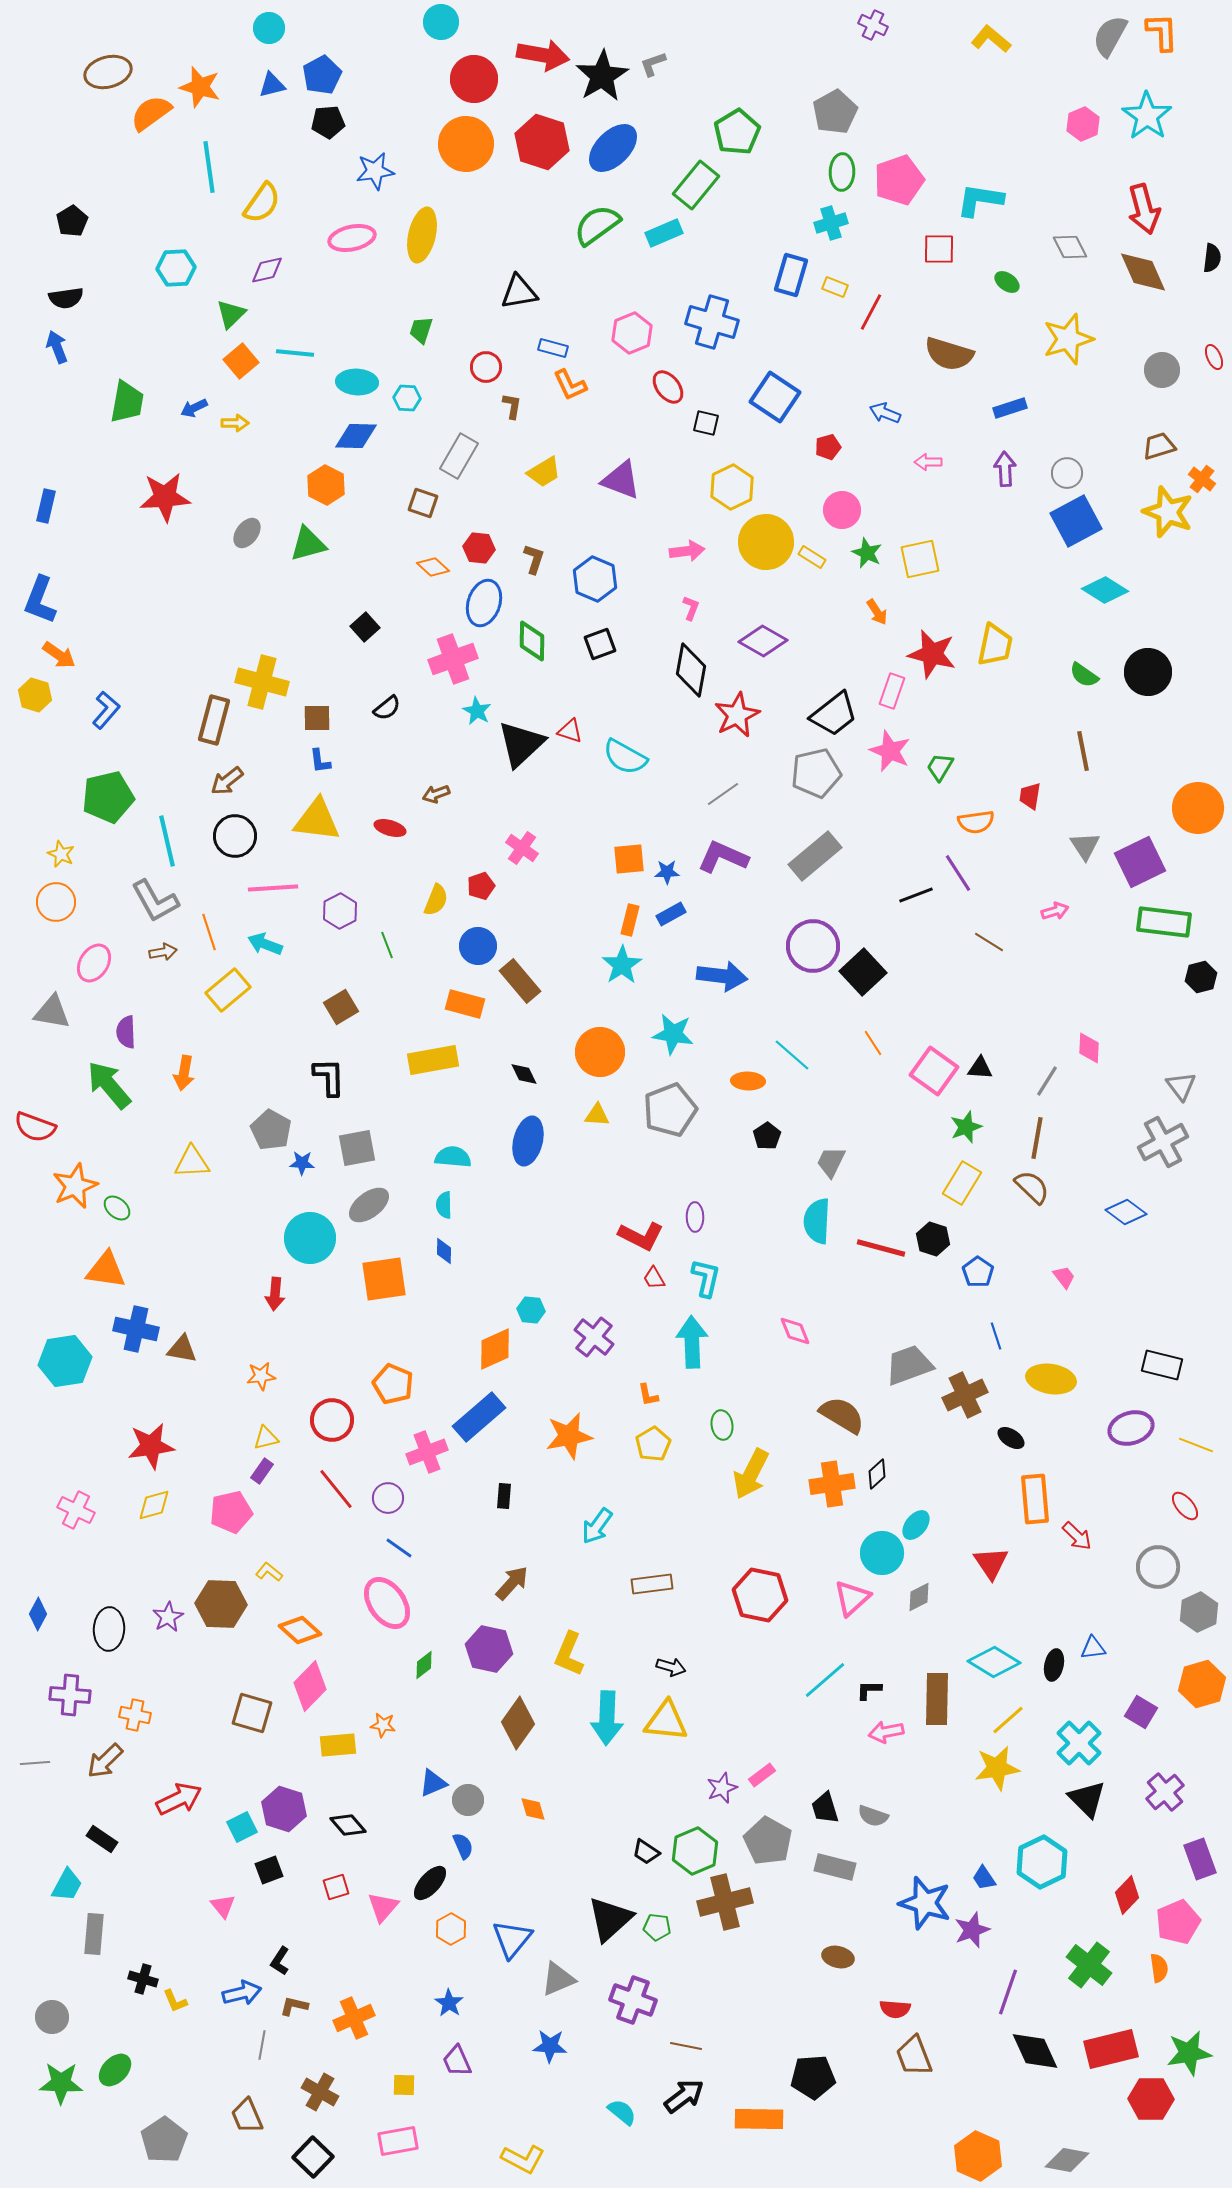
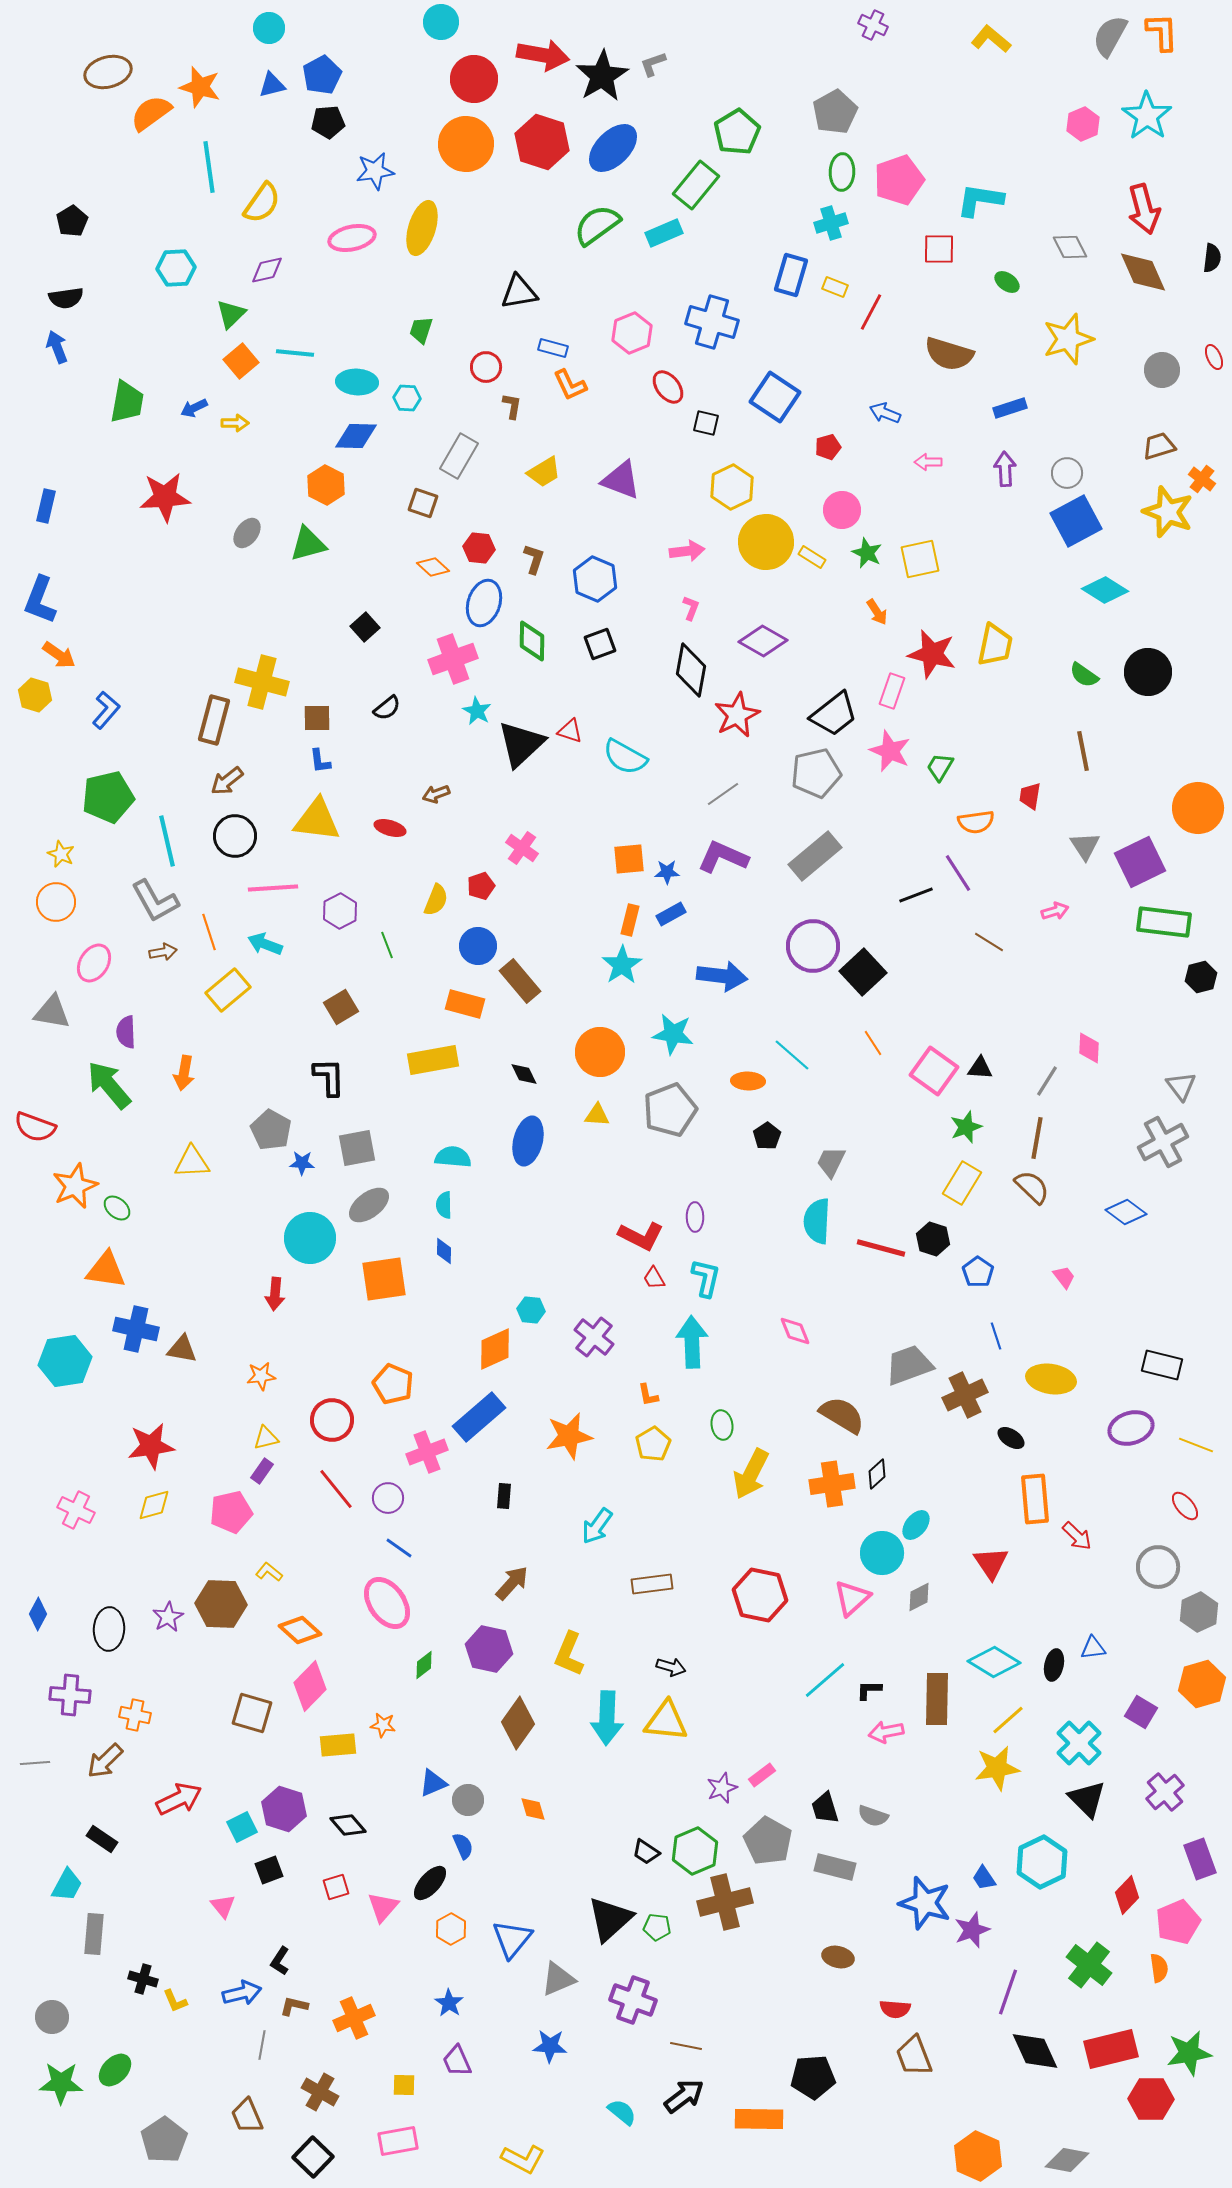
yellow ellipse at (422, 235): moved 7 px up; rotated 4 degrees clockwise
